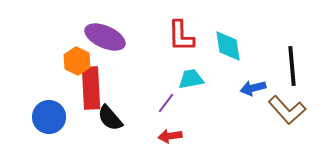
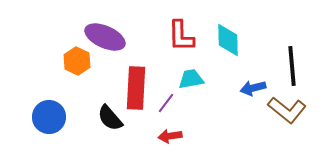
cyan diamond: moved 6 px up; rotated 8 degrees clockwise
red rectangle: moved 45 px right; rotated 6 degrees clockwise
brown L-shape: rotated 9 degrees counterclockwise
